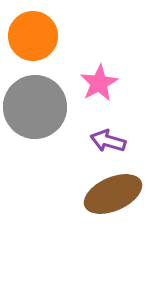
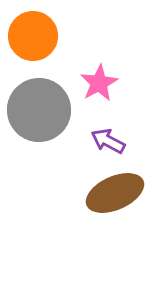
gray circle: moved 4 px right, 3 px down
purple arrow: rotated 12 degrees clockwise
brown ellipse: moved 2 px right, 1 px up
